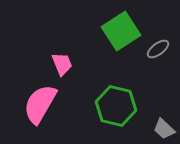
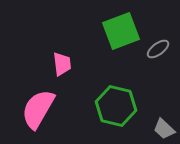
green square: rotated 12 degrees clockwise
pink trapezoid: rotated 15 degrees clockwise
pink semicircle: moved 2 px left, 5 px down
